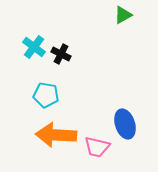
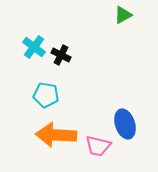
black cross: moved 1 px down
pink trapezoid: moved 1 px right, 1 px up
